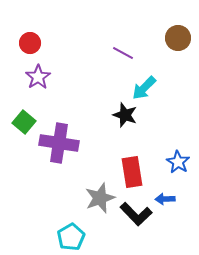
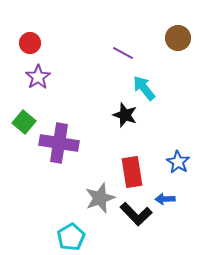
cyan arrow: rotated 96 degrees clockwise
